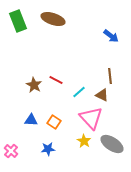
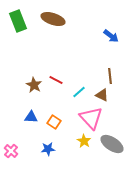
blue triangle: moved 3 px up
